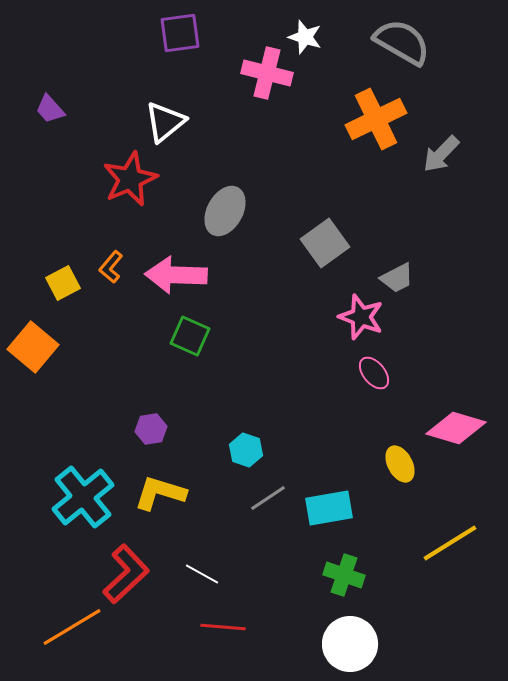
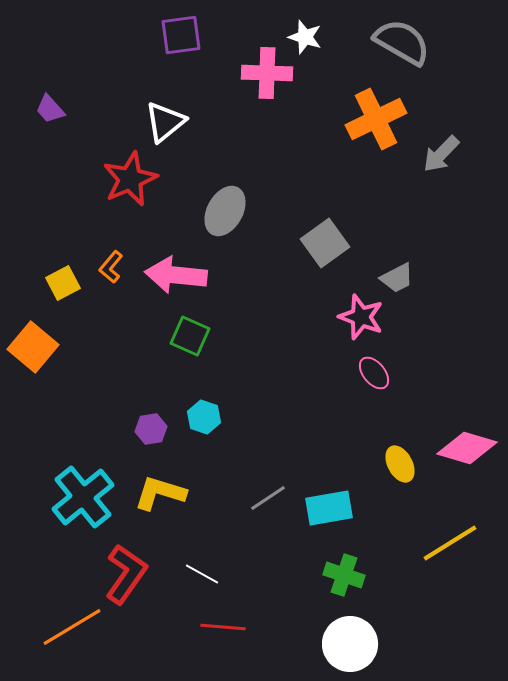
purple square: moved 1 px right, 2 px down
pink cross: rotated 12 degrees counterclockwise
pink arrow: rotated 4 degrees clockwise
pink diamond: moved 11 px right, 20 px down
cyan hexagon: moved 42 px left, 33 px up
red L-shape: rotated 12 degrees counterclockwise
